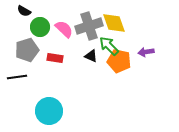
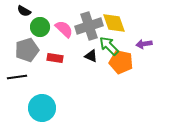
purple arrow: moved 2 px left, 8 px up
orange pentagon: moved 2 px right, 1 px down
cyan circle: moved 7 px left, 3 px up
